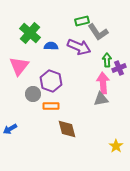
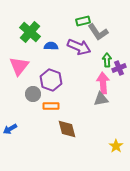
green rectangle: moved 1 px right
green cross: moved 1 px up
purple hexagon: moved 1 px up
